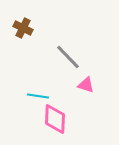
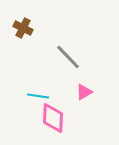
pink triangle: moved 2 px left, 7 px down; rotated 48 degrees counterclockwise
pink diamond: moved 2 px left, 1 px up
